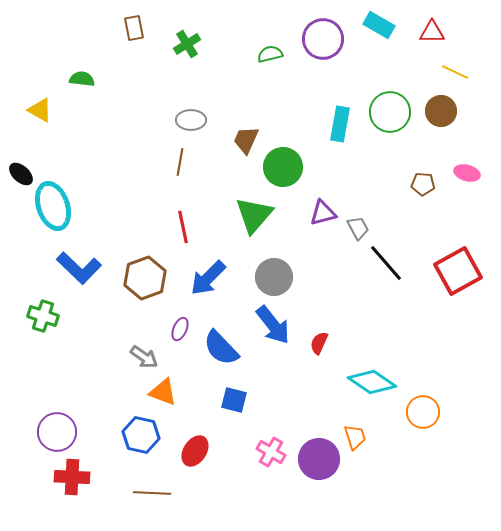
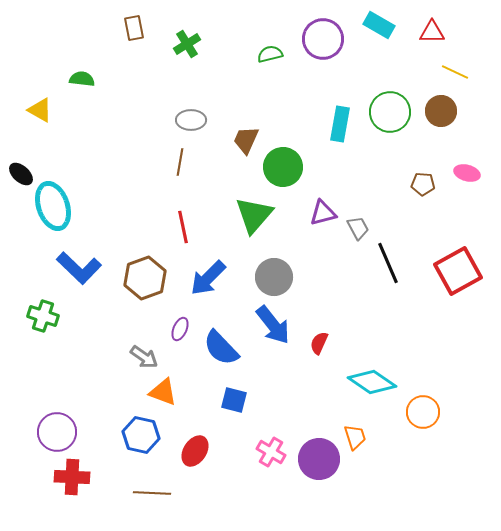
black line at (386, 263): moved 2 px right; rotated 18 degrees clockwise
